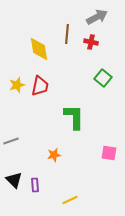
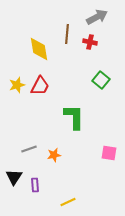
red cross: moved 1 px left
green square: moved 2 px left, 2 px down
red trapezoid: rotated 15 degrees clockwise
gray line: moved 18 px right, 8 px down
black triangle: moved 3 px up; rotated 18 degrees clockwise
yellow line: moved 2 px left, 2 px down
